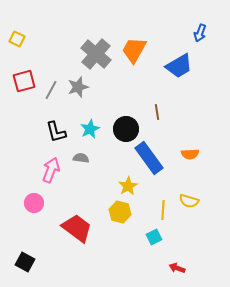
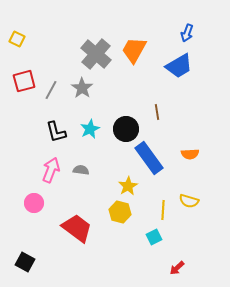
blue arrow: moved 13 px left
gray star: moved 4 px right, 1 px down; rotated 20 degrees counterclockwise
gray semicircle: moved 12 px down
red arrow: rotated 63 degrees counterclockwise
